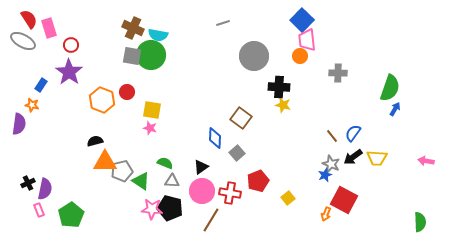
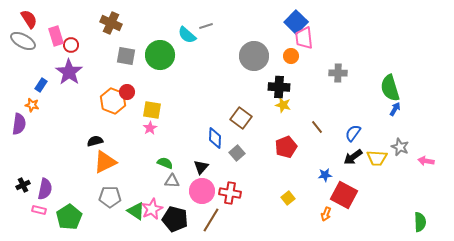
blue square at (302, 20): moved 6 px left, 2 px down
gray line at (223, 23): moved 17 px left, 3 px down
pink rectangle at (49, 28): moved 7 px right, 8 px down
brown cross at (133, 28): moved 22 px left, 5 px up
cyan semicircle at (158, 35): moved 29 px right; rotated 30 degrees clockwise
pink trapezoid at (307, 40): moved 3 px left, 2 px up
green circle at (151, 55): moved 9 px right
gray square at (132, 56): moved 6 px left
orange circle at (300, 56): moved 9 px left
green semicircle at (390, 88): rotated 144 degrees clockwise
orange hexagon at (102, 100): moved 11 px right, 1 px down
pink star at (150, 128): rotated 24 degrees clockwise
brown line at (332, 136): moved 15 px left, 9 px up
orange triangle at (105, 162): rotated 25 degrees counterclockwise
gray star at (331, 164): moved 69 px right, 17 px up
black triangle at (201, 167): rotated 14 degrees counterclockwise
gray pentagon at (122, 171): moved 12 px left, 26 px down; rotated 15 degrees clockwise
blue star at (325, 175): rotated 16 degrees clockwise
green triangle at (141, 181): moved 5 px left, 30 px down
red pentagon at (258, 181): moved 28 px right, 34 px up
black cross at (28, 183): moved 5 px left, 2 px down
red square at (344, 200): moved 5 px up
black pentagon at (170, 208): moved 5 px right, 11 px down
pink star at (152, 209): rotated 30 degrees counterclockwise
pink rectangle at (39, 210): rotated 56 degrees counterclockwise
green pentagon at (71, 215): moved 2 px left, 2 px down
